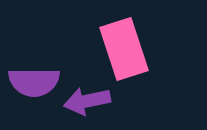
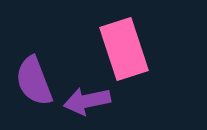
purple semicircle: moved 1 px up; rotated 69 degrees clockwise
